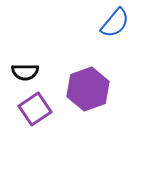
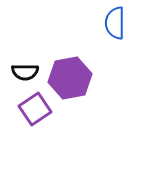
blue semicircle: rotated 140 degrees clockwise
purple hexagon: moved 18 px left, 11 px up; rotated 9 degrees clockwise
